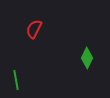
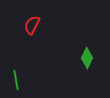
red semicircle: moved 2 px left, 4 px up
